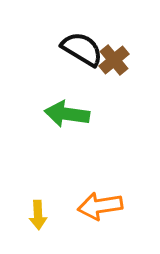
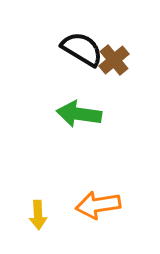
green arrow: moved 12 px right
orange arrow: moved 2 px left, 1 px up
